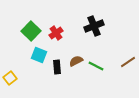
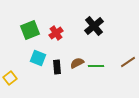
black cross: rotated 18 degrees counterclockwise
green square: moved 1 px left, 1 px up; rotated 24 degrees clockwise
cyan square: moved 1 px left, 3 px down
brown semicircle: moved 1 px right, 2 px down
green line: rotated 28 degrees counterclockwise
